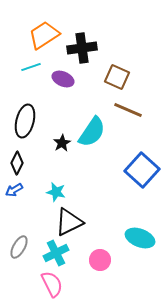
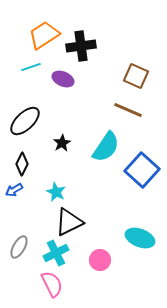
black cross: moved 1 px left, 2 px up
brown square: moved 19 px right, 1 px up
black ellipse: rotated 32 degrees clockwise
cyan semicircle: moved 14 px right, 15 px down
black diamond: moved 5 px right, 1 px down
cyan star: rotated 12 degrees clockwise
